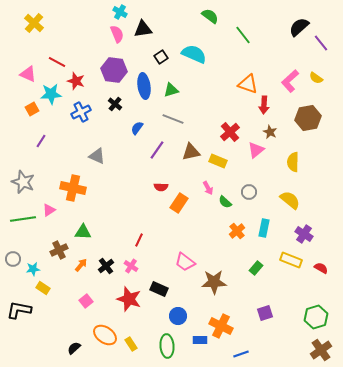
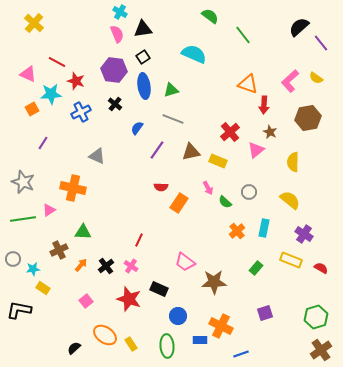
black square at (161, 57): moved 18 px left
purple line at (41, 141): moved 2 px right, 2 px down
